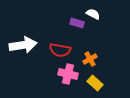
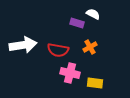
red semicircle: moved 2 px left
orange cross: moved 12 px up
pink cross: moved 2 px right, 1 px up
yellow rectangle: rotated 35 degrees counterclockwise
